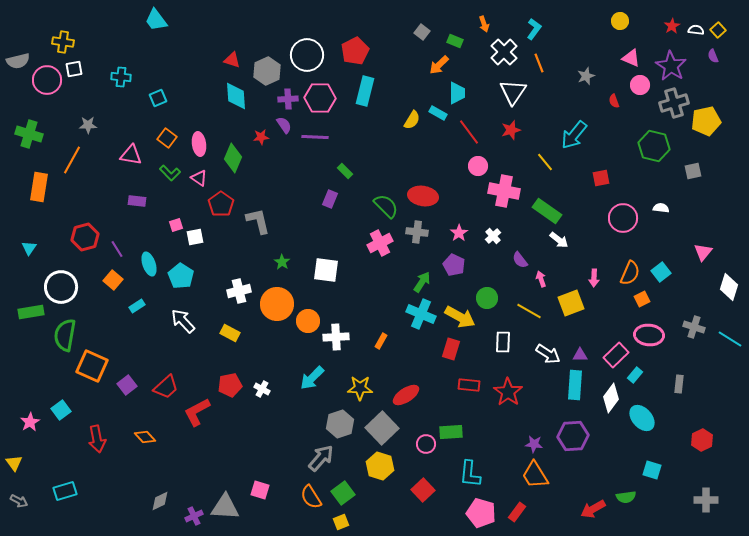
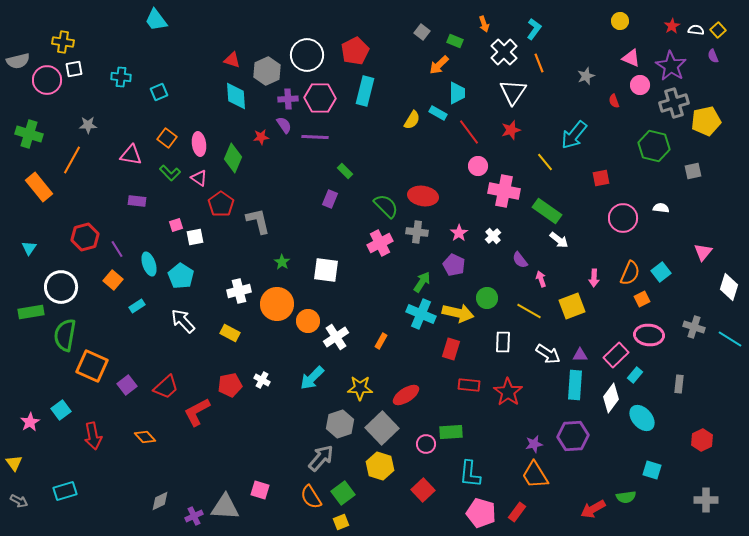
cyan square at (158, 98): moved 1 px right, 6 px up
orange rectangle at (39, 187): rotated 48 degrees counterclockwise
yellow square at (571, 303): moved 1 px right, 3 px down
yellow arrow at (460, 317): moved 2 px left, 4 px up; rotated 16 degrees counterclockwise
white cross at (336, 337): rotated 30 degrees counterclockwise
white cross at (262, 389): moved 9 px up
red arrow at (97, 439): moved 4 px left, 3 px up
purple star at (534, 444): rotated 18 degrees counterclockwise
